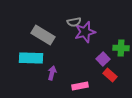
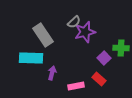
gray semicircle: rotated 32 degrees counterclockwise
gray rectangle: rotated 25 degrees clockwise
purple square: moved 1 px right, 1 px up
red rectangle: moved 11 px left, 4 px down
pink rectangle: moved 4 px left
